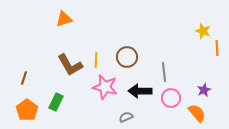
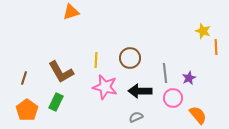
orange triangle: moved 7 px right, 7 px up
orange line: moved 1 px left, 1 px up
brown circle: moved 3 px right, 1 px down
brown L-shape: moved 9 px left, 7 px down
gray line: moved 1 px right, 1 px down
purple star: moved 15 px left, 12 px up
pink circle: moved 2 px right
orange semicircle: moved 1 px right, 2 px down
gray semicircle: moved 10 px right
